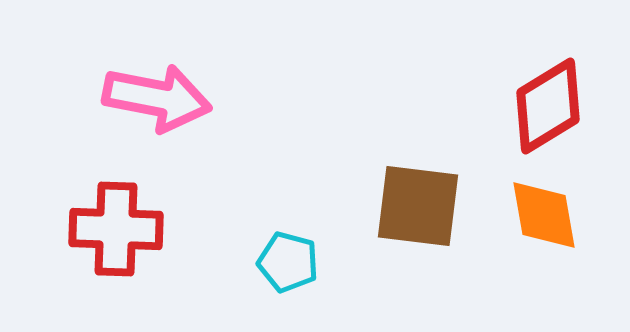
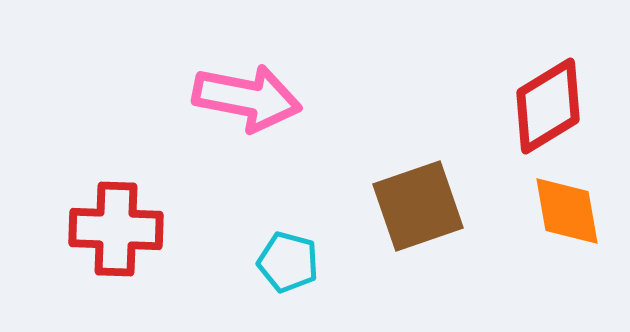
pink arrow: moved 90 px right
brown square: rotated 26 degrees counterclockwise
orange diamond: moved 23 px right, 4 px up
